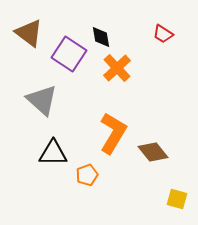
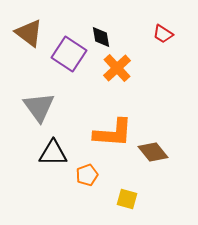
gray triangle: moved 3 px left, 7 px down; rotated 12 degrees clockwise
orange L-shape: rotated 63 degrees clockwise
yellow square: moved 50 px left
